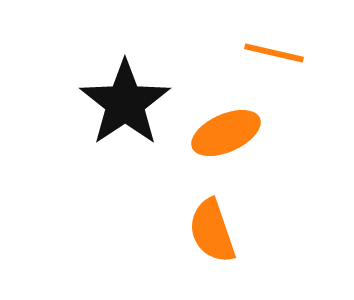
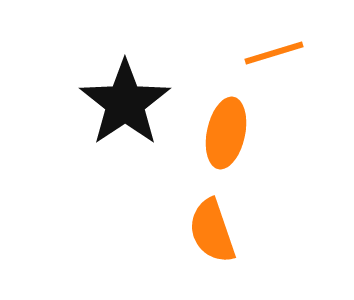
orange line: rotated 30 degrees counterclockwise
orange ellipse: rotated 54 degrees counterclockwise
